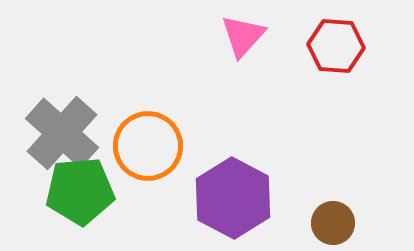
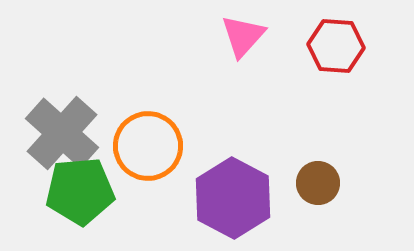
brown circle: moved 15 px left, 40 px up
